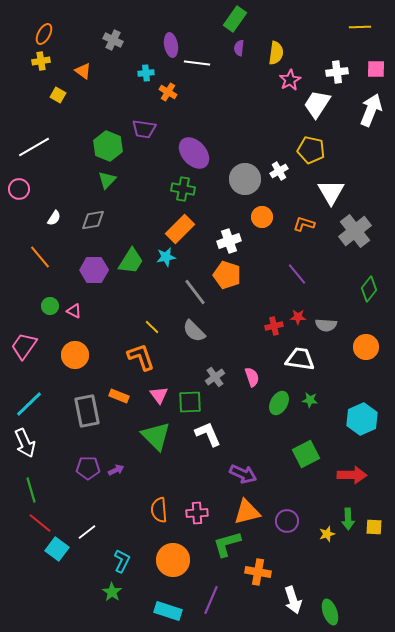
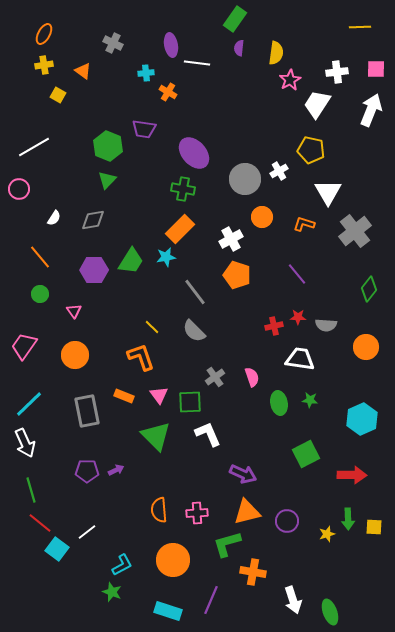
gray cross at (113, 40): moved 3 px down
yellow cross at (41, 61): moved 3 px right, 4 px down
white triangle at (331, 192): moved 3 px left
white cross at (229, 241): moved 2 px right, 2 px up; rotated 10 degrees counterclockwise
orange pentagon at (227, 275): moved 10 px right
green circle at (50, 306): moved 10 px left, 12 px up
pink triangle at (74, 311): rotated 28 degrees clockwise
orange rectangle at (119, 396): moved 5 px right
green ellipse at (279, 403): rotated 40 degrees counterclockwise
purple pentagon at (88, 468): moved 1 px left, 3 px down
cyan L-shape at (122, 561): moved 4 px down; rotated 35 degrees clockwise
orange cross at (258, 572): moved 5 px left
green star at (112, 592): rotated 12 degrees counterclockwise
